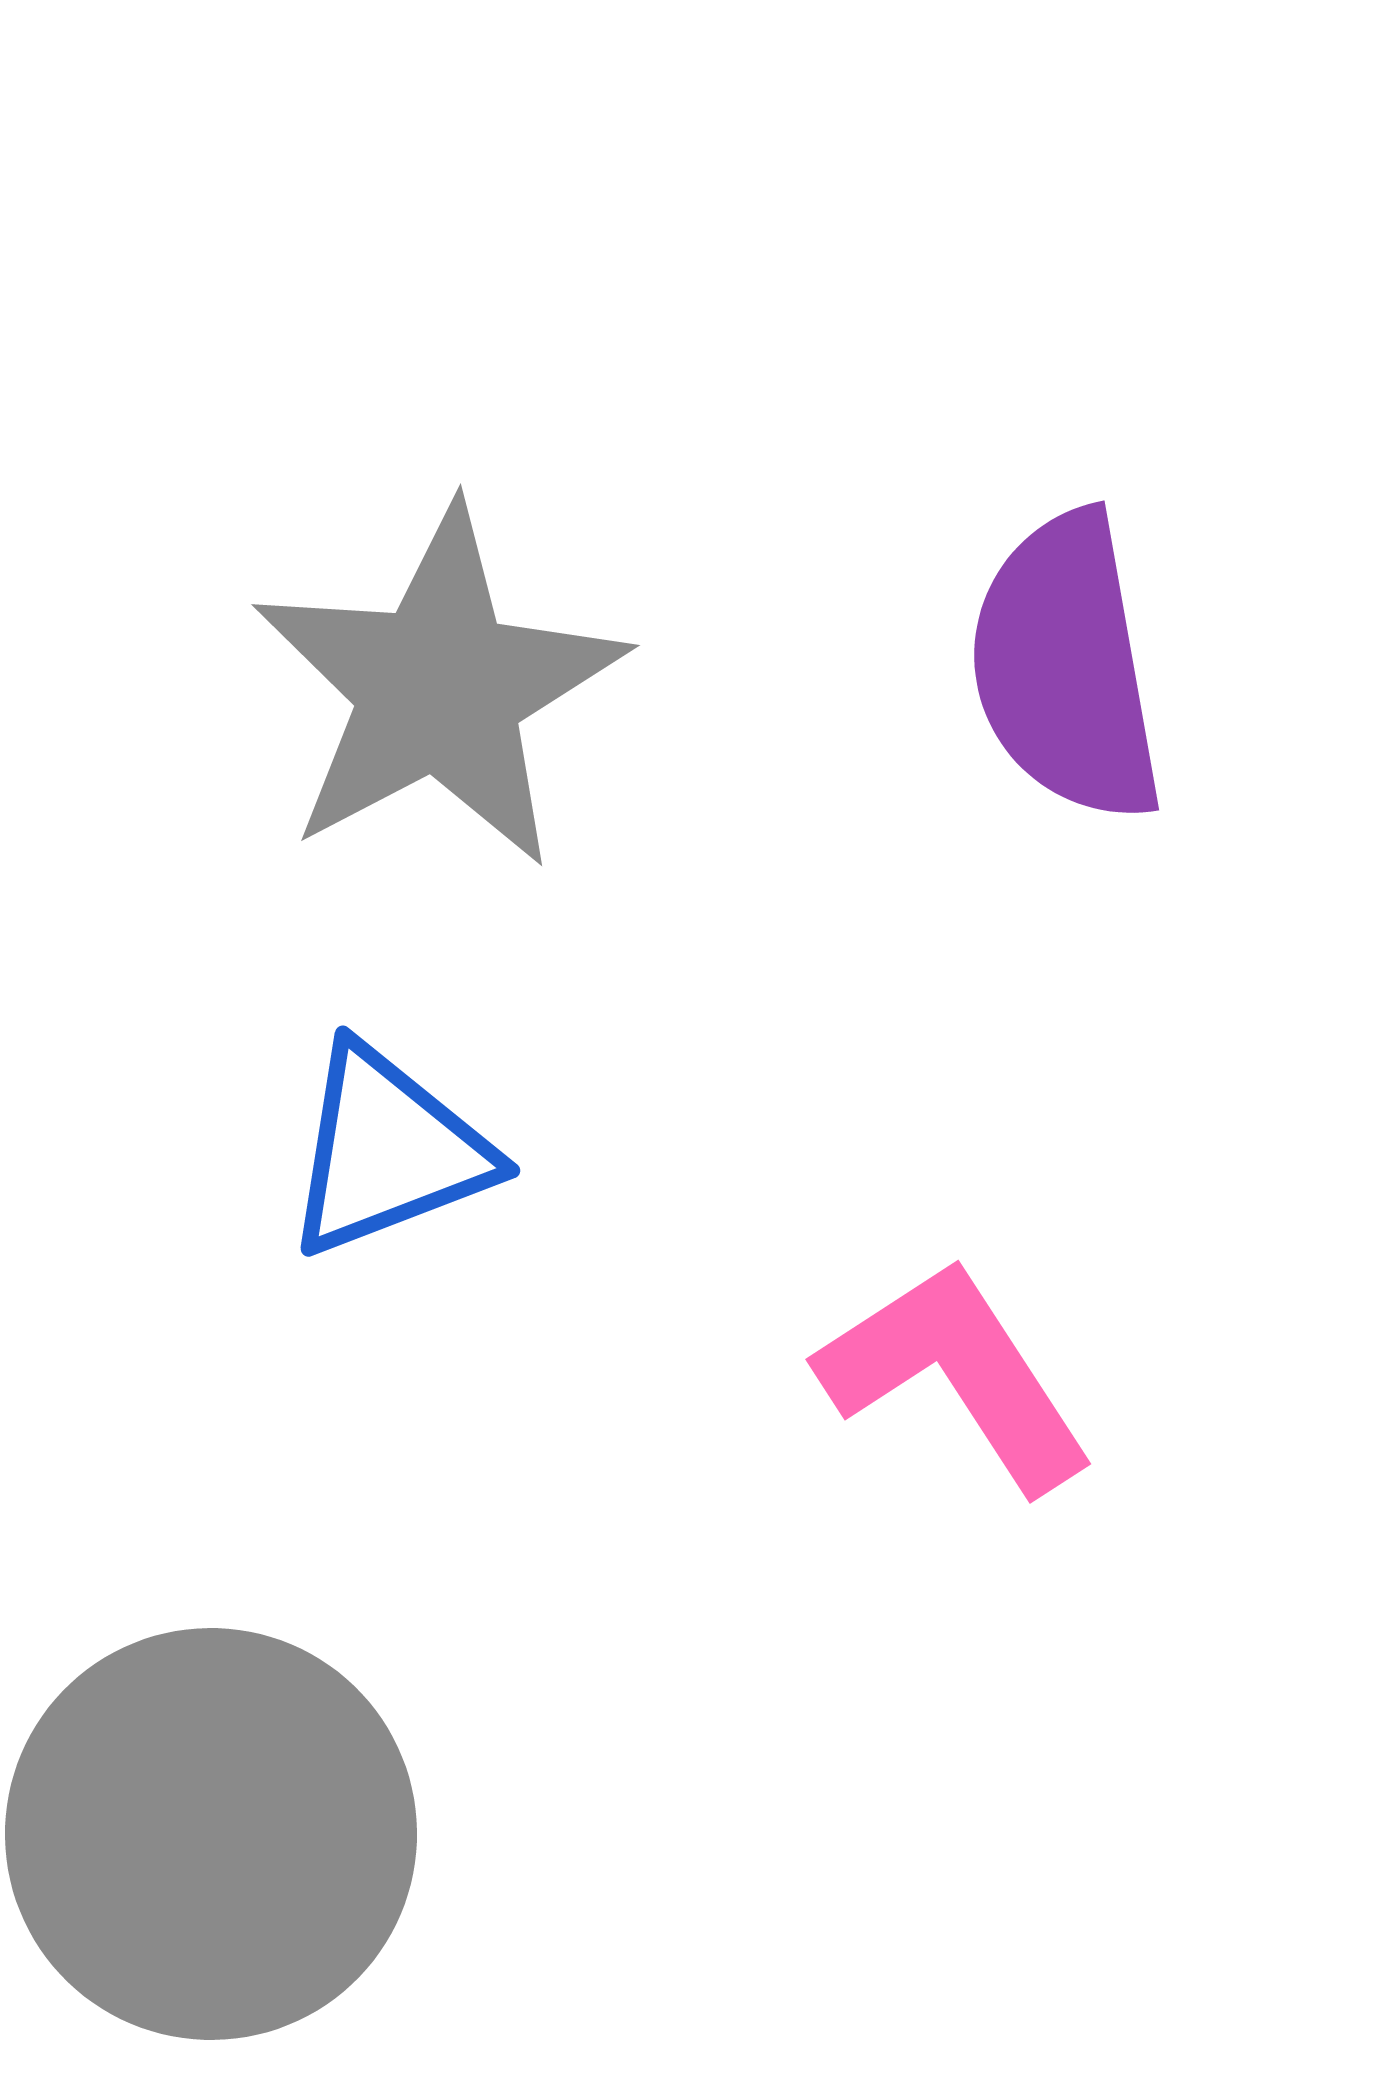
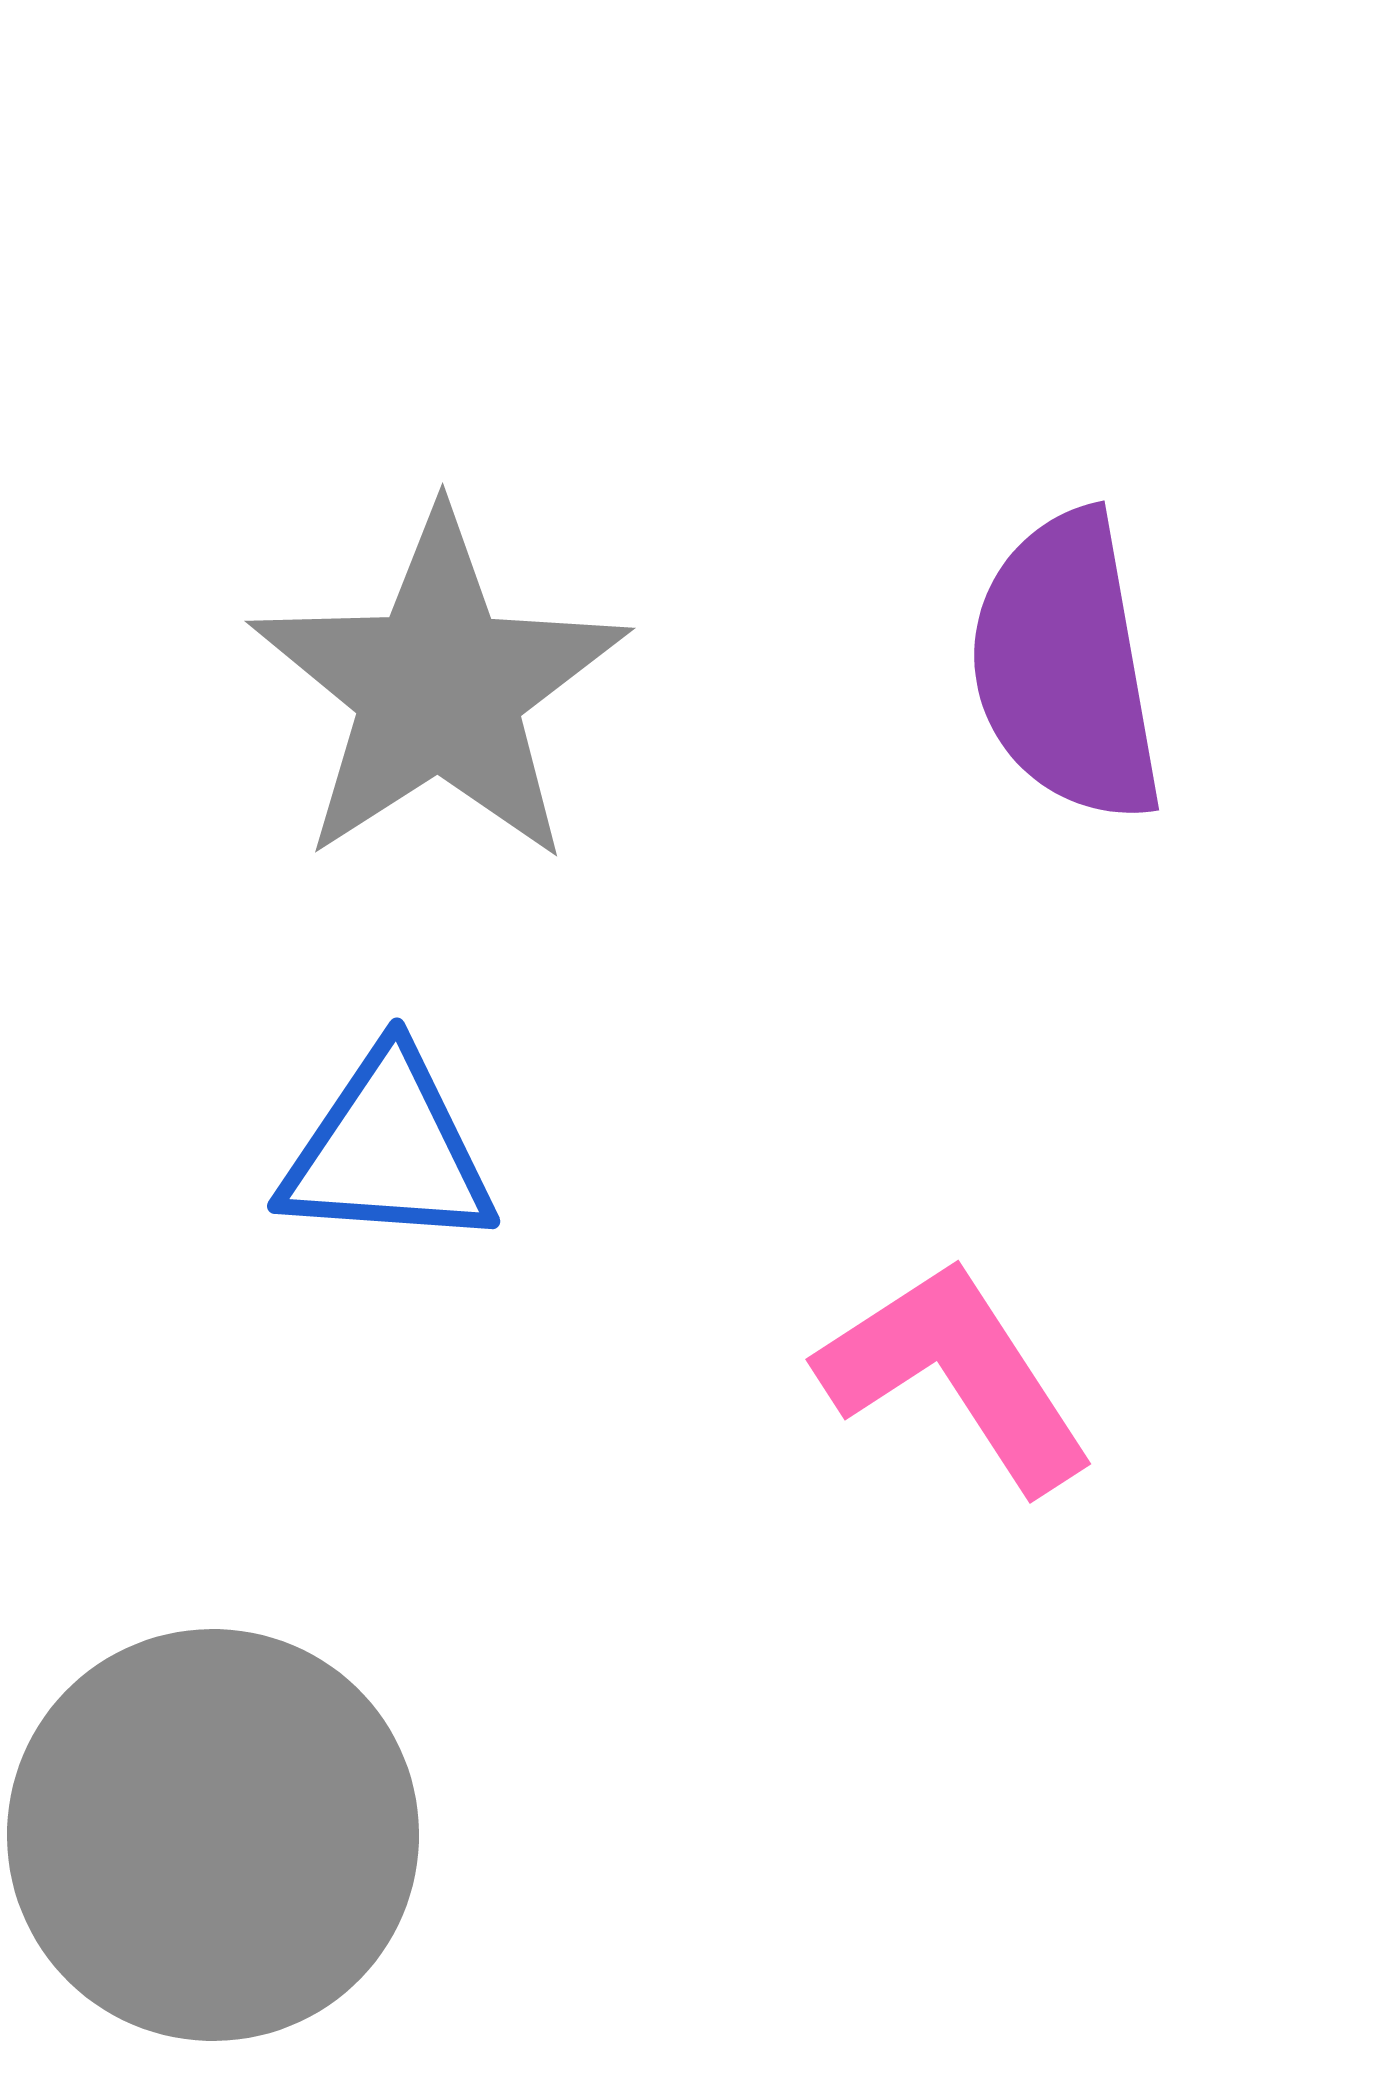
gray star: rotated 5 degrees counterclockwise
blue triangle: rotated 25 degrees clockwise
gray circle: moved 2 px right, 1 px down
